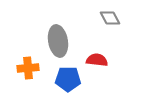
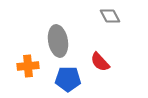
gray diamond: moved 2 px up
red semicircle: moved 3 px right, 2 px down; rotated 140 degrees counterclockwise
orange cross: moved 2 px up
